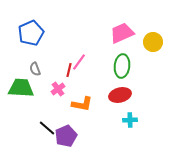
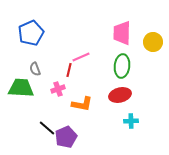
pink trapezoid: rotated 65 degrees counterclockwise
pink line: moved 2 px right, 5 px up; rotated 30 degrees clockwise
pink cross: rotated 16 degrees clockwise
cyan cross: moved 1 px right, 1 px down
purple pentagon: moved 1 px down
